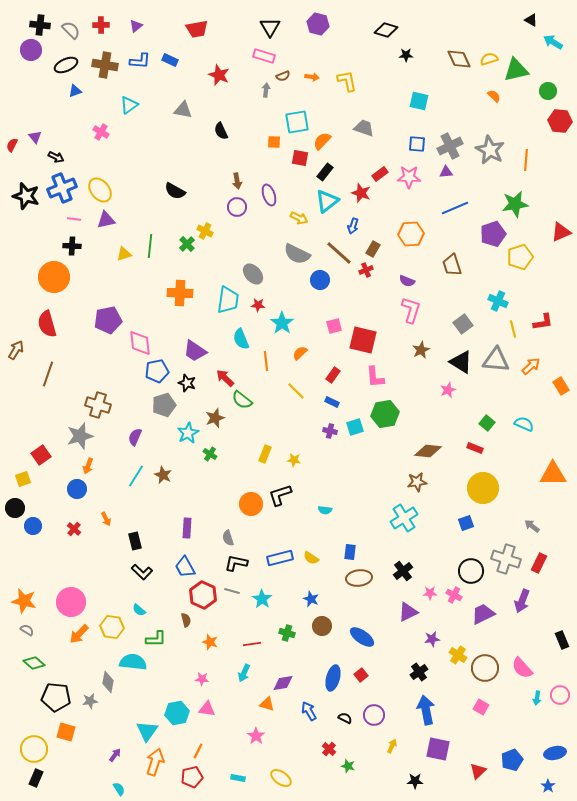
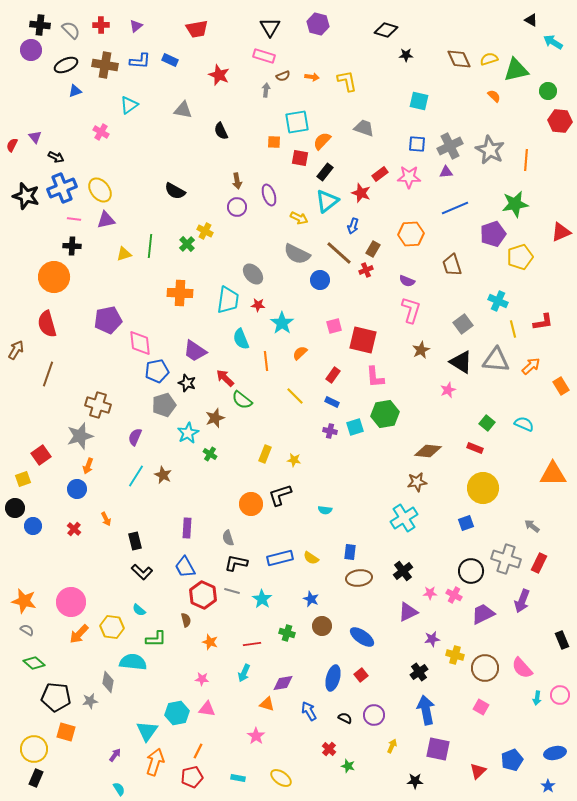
yellow line at (296, 391): moved 1 px left, 5 px down
yellow cross at (458, 655): moved 3 px left; rotated 18 degrees counterclockwise
